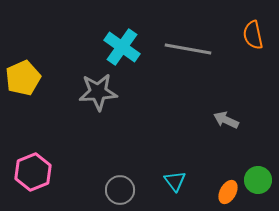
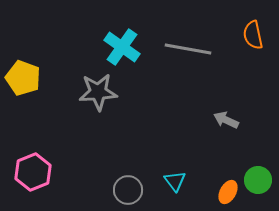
yellow pentagon: rotated 28 degrees counterclockwise
gray circle: moved 8 px right
